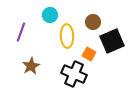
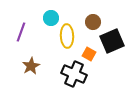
cyan circle: moved 1 px right, 3 px down
